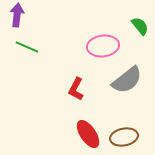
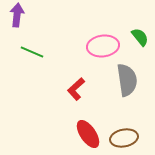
green semicircle: moved 11 px down
green line: moved 5 px right, 5 px down
gray semicircle: rotated 60 degrees counterclockwise
red L-shape: rotated 20 degrees clockwise
brown ellipse: moved 1 px down
